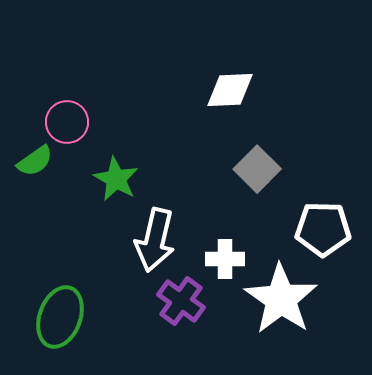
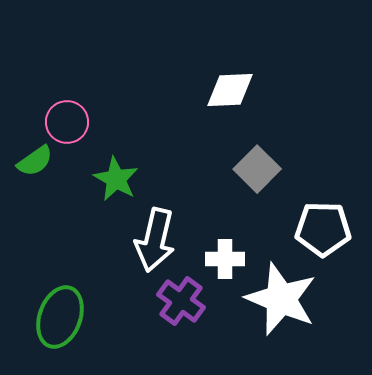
white star: rotated 12 degrees counterclockwise
